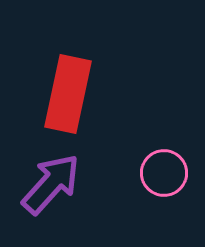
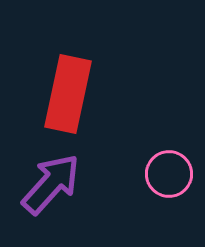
pink circle: moved 5 px right, 1 px down
